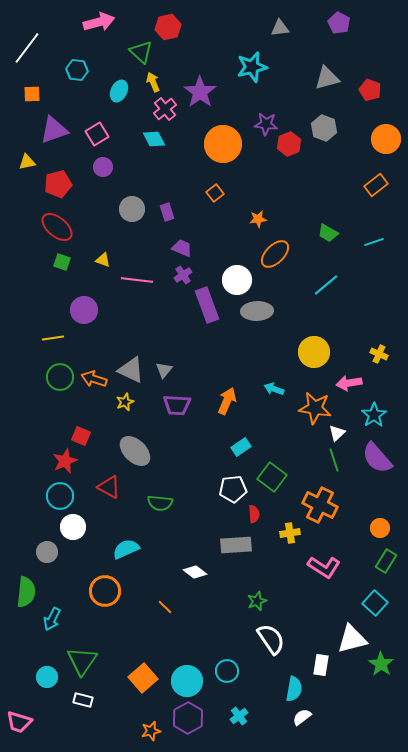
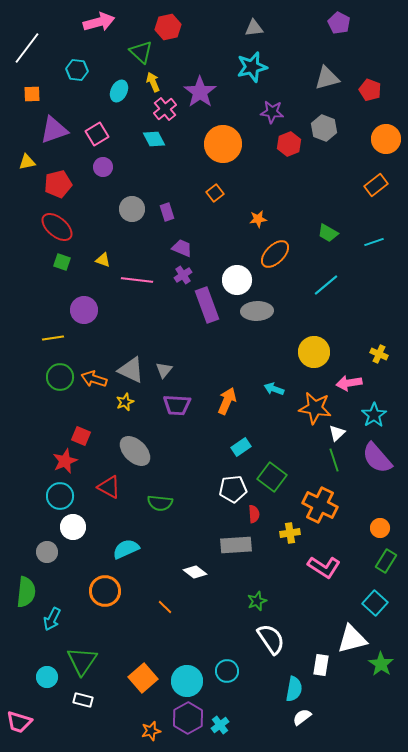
gray triangle at (280, 28): moved 26 px left
purple star at (266, 124): moved 6 px right, 12 px up
cyan cross at (239, 716): moved 19 px left, 9 px down
